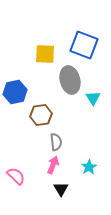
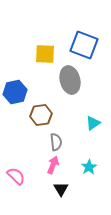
cyan triangle: moved 25 px down; rotated 28 degrees clockwise
